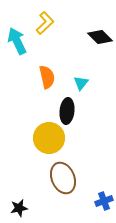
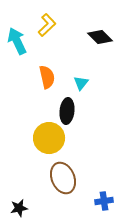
yellow L-shape: moved 2 px right, 2 px down
blue cross: rotated 12 degrees clockwise
